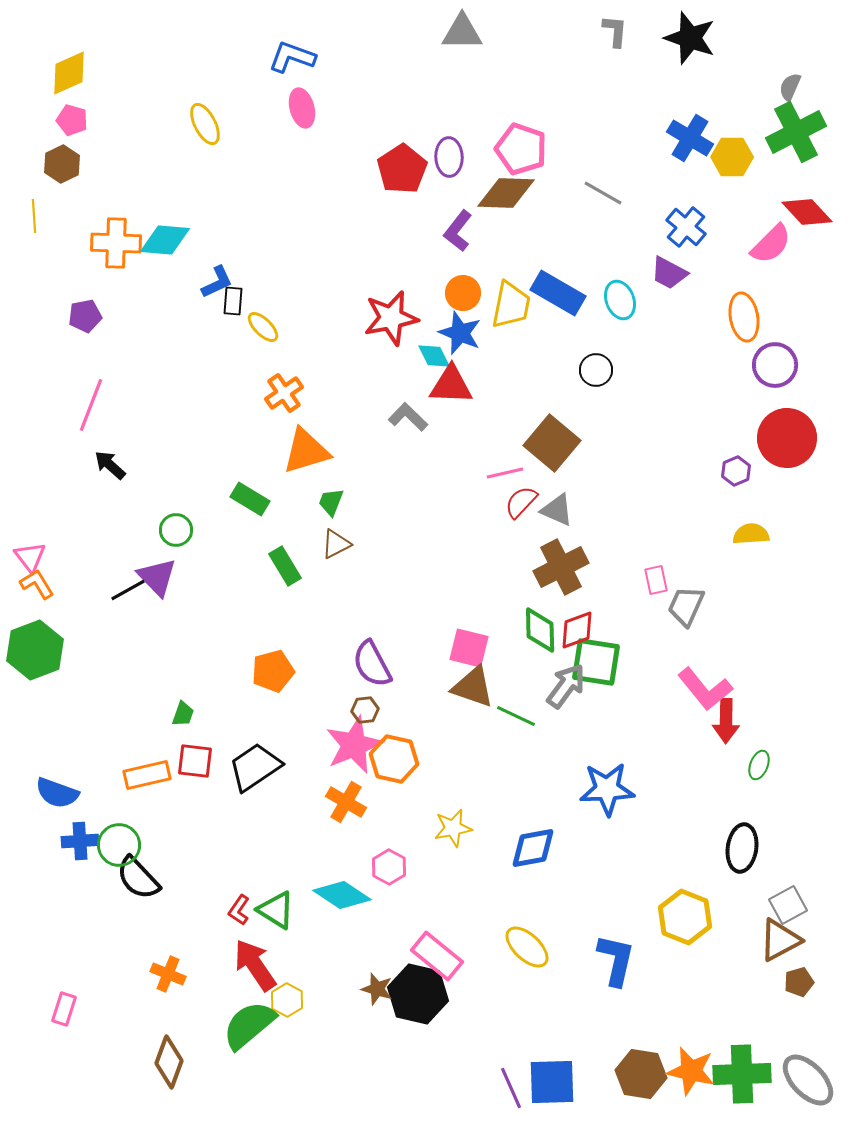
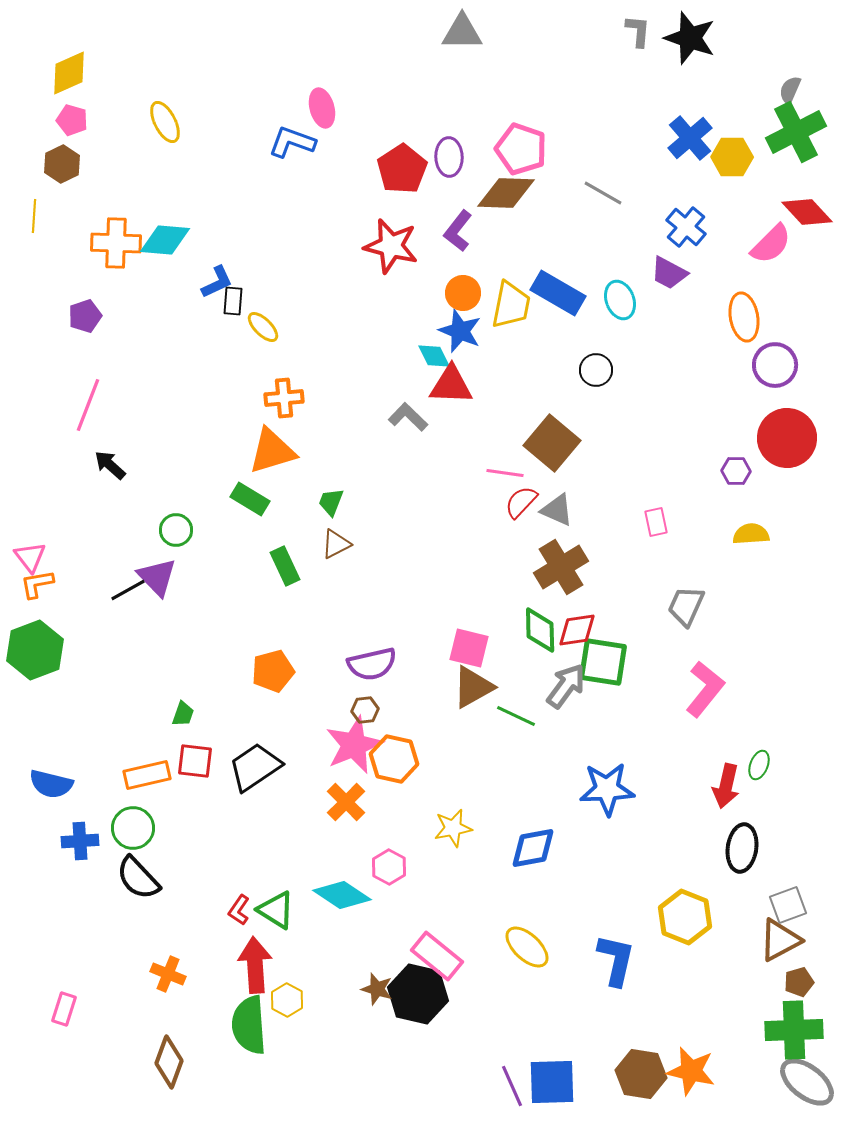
gray L-shape at (615, 31): moved 23 px right
blue L-shape at (292, 57): moved 85 px down
gray semicircle at (790, 87): moved 3 px down
pink ellipse at (302, 108): moved 20 px right
yellow ellipse at (205, 124): moved 40 px left, 2 px up
blue cross at (690, 138): rotated 18 degrees clockwise
yellow line at (34, 216): rotated 8 degrees clockwise
purple pentagon at (85, 316): rotated 8 degrees counterclockwise
red star at (391, 318): moved 72 px up; rotated 26 degrees clockwise
blue star at (460, 333): moved 2 px up
orange cross at (284, 393): moved 5 px down; rotated 30 degrees clockwise
pink line at (91, 405): moved 3 px left
orange triangle at (306, 451): moved 34 px left
purple hexagon at (736, 471): rotated 24 degrees clockwise
pink line at (505, 473): rotated 21 degrees clockwise
green rectangle at (285, 566): rotated 6 degrees clockwise
brown cross at (561, 567): rotated 4 degrees counterclockwise
pink rectangle at (656, 580): moved 58 px up
orange L-shape at (37, 584): rotated 69 degrees counterclockwise
red diamond at (577, 630): rotated 12 degrees clockwise
green square at (596, 662): moved 7 px right
purple semicircle at (372, 664): rotated 75 degrees counterclockwise
brown triangle at (473, 687): rotated 48 degrees counterclockwise
pink L-shape at (705, 689): rotated 102 degrees counterclockwise
red arrow at (726, 721): moved 65 px down; rotated 12 degrees clockwise
blue semicircle at (57, 793): moved 6 px left, 9 px up; rotated 6 degrees counterclockwise
orange cross at (346, 802): rotated 15 degrees clockwise
green circle at (119, 845): moved 14 px right, 17 px up
gray square at (788, 905): rotated 9 degrees clockwise
red arrow at (255, 965): rotated 30 degrees clockwise
green semicircle at (249, 1025): rotated 54 degrees counterclockwise
green cross at (742, 1074): moved 52 px right, 44 px up
gray ellipse at (808, 1080): moved 1 px left, 2 px down; rotated 8 degrees counterclockwise
purple line at (511, 1088): moved 1 px right, 2 px up
